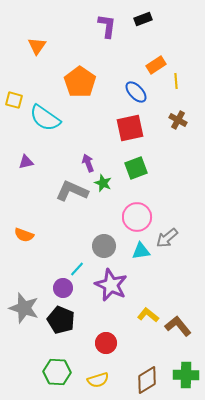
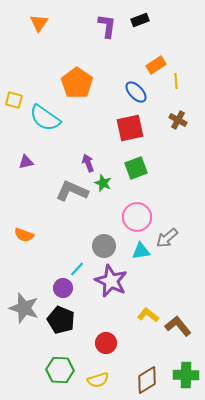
black rectangle: moved 3 px left, 1 px down
orange triangle: moved 2 px right, 23 px up
orange pentagon: moved 3 px left, 1 px down
purple star: moved 4 px up
green hexagon: moved 3 px right, 2 px up
